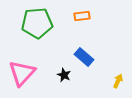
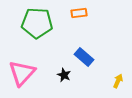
orange rectangle: moved 3 px left, 3 px up
green pentagon: rotated 8 degrees clockwise
